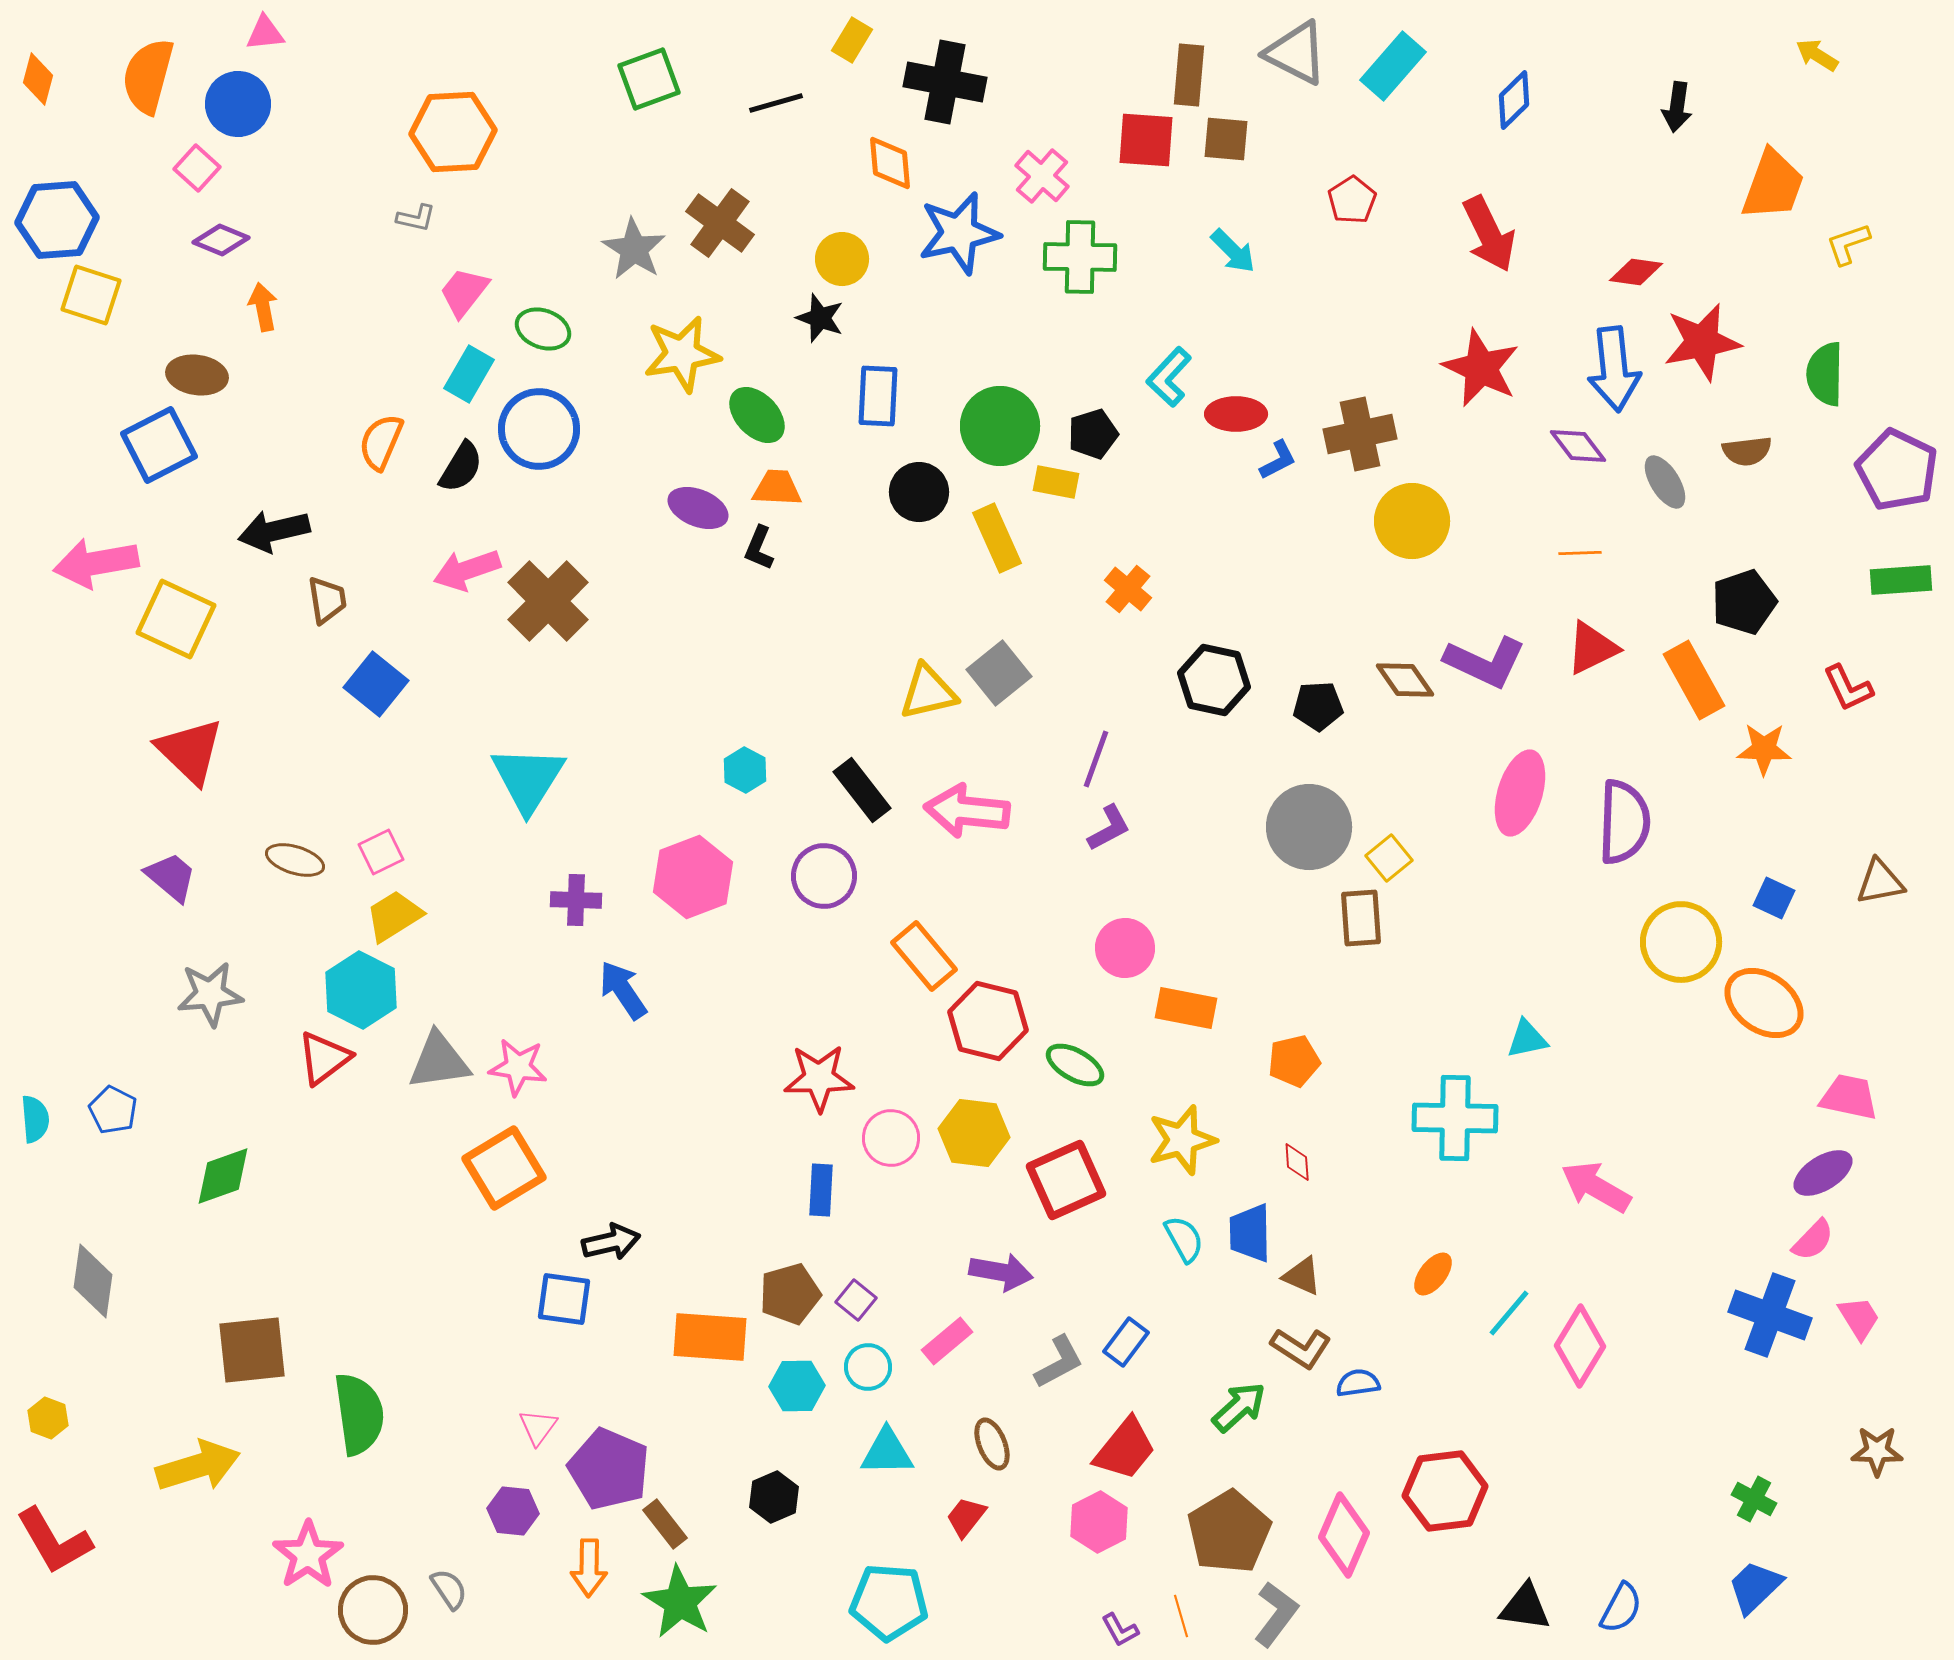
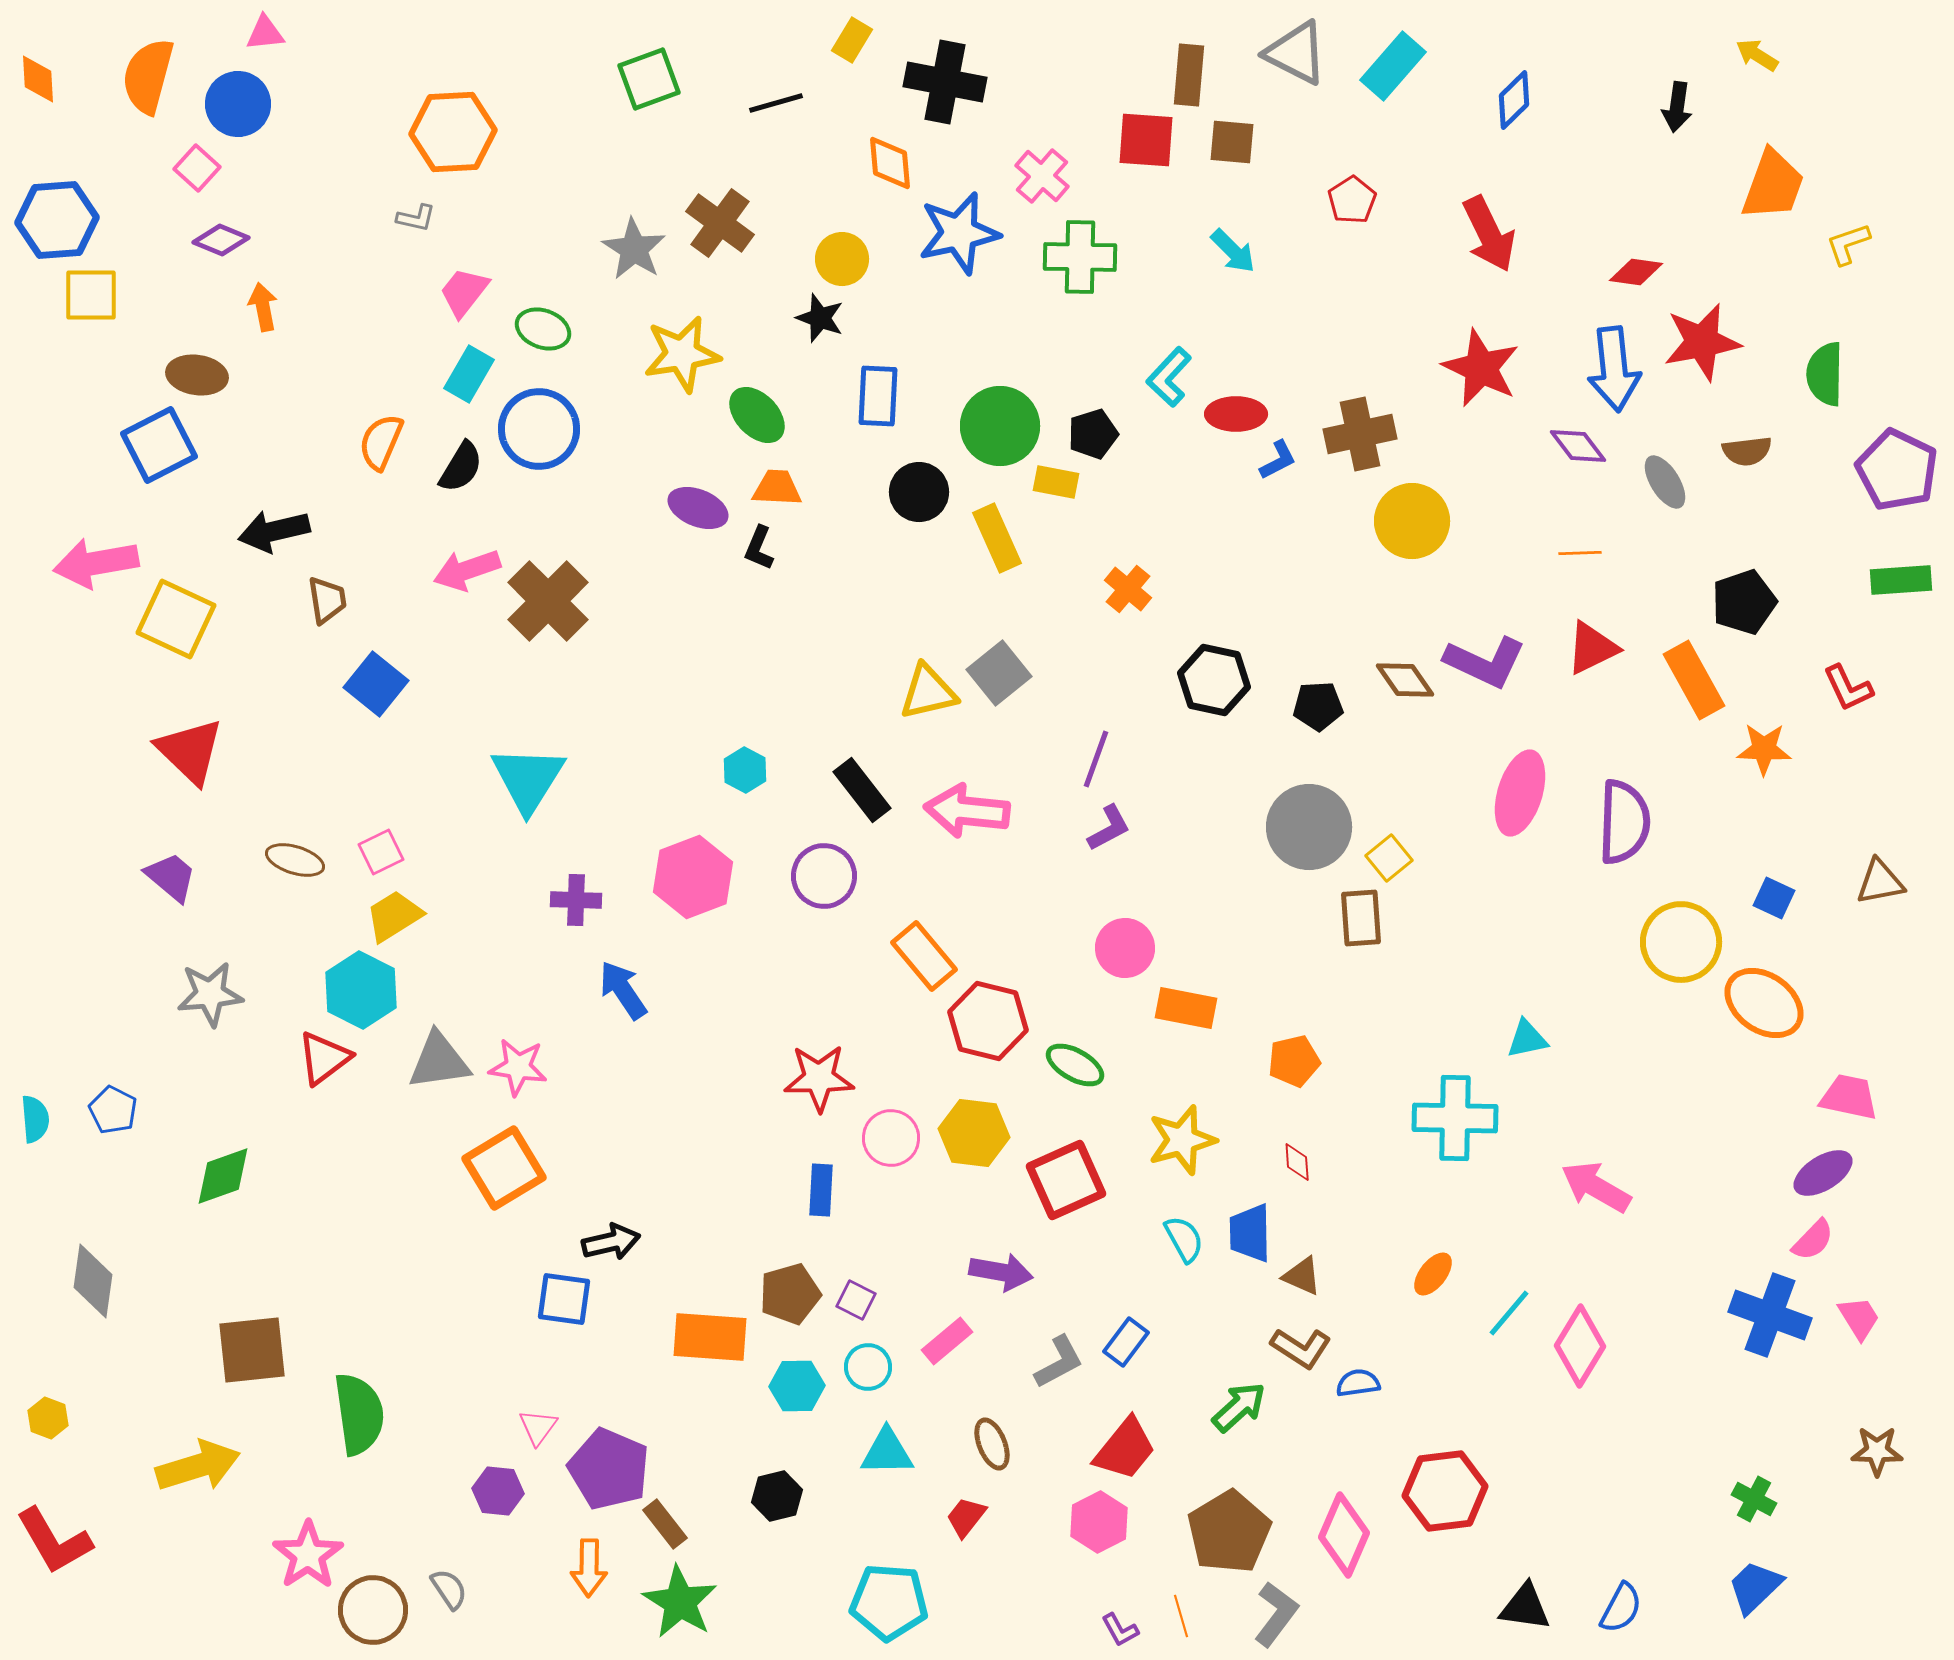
yellow arrow at (1817, 55): moved 60 px left
orange diamond at (38, 79): rotated 18 degrees counterclockwise
brown square at (1226, 139): moved 6 px right, 3 px down
yellow square at (91, 295): rotated 18 degrees counterclockwise
purple square at (856, 1300): rotated 12 degrees counterclockwise
black hexagon at (774, 1497): moved 3 px right, 1 px up; rotated 9 degrees clockwise
purple hexagon at (513, 1511): moved 15 px left, 20 px up
